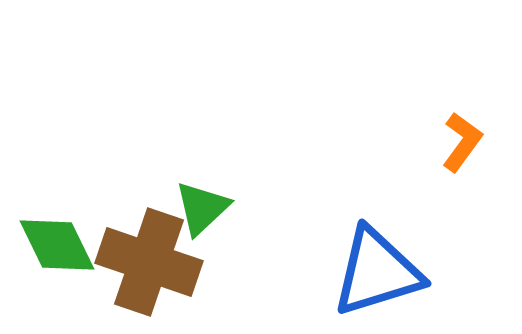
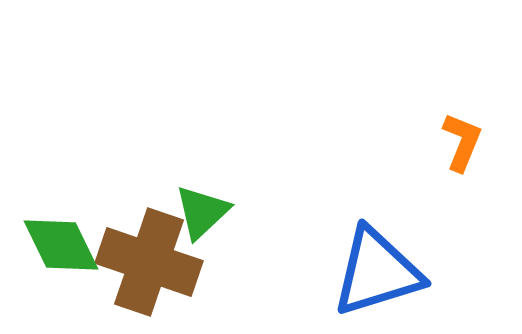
orange L-shape: rotated 14 degrees counterclockwise
green triangle: moved 4 px down
green diamond: moved 4 px right
